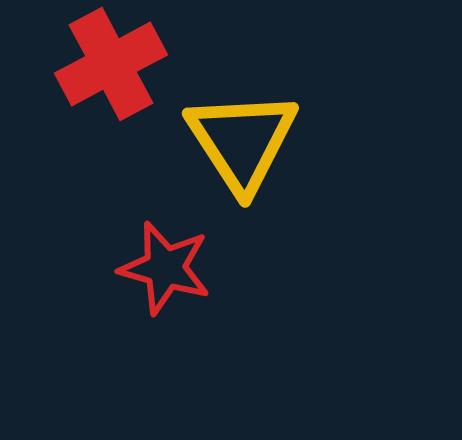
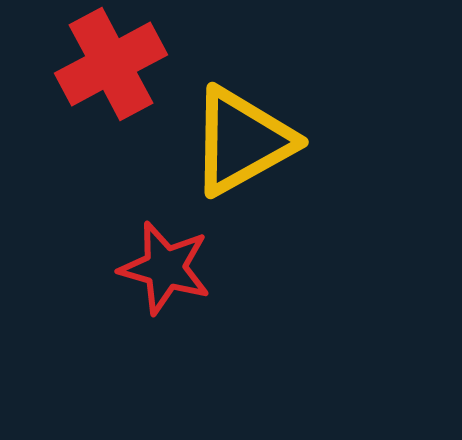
yellow triangle: rotated 34 degrees clockwise
